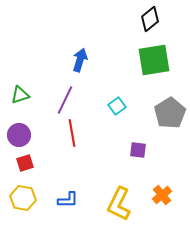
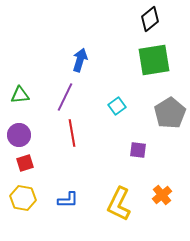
green triangle: rotated 12 degrees clockwise
purple line: moved 3 px up
